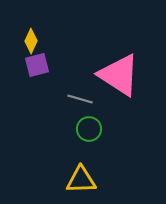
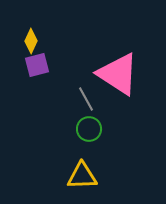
pink triangle: moved 1 px left, 1 px up
gray line: moved 6 px right; rotated 45 degrees clockwise
yellow triangle: moved 1 px right, 4 px up
